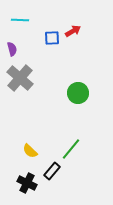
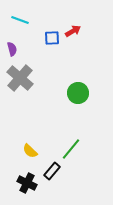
cyan line: rotated 18 degrees clockwise
